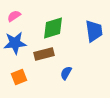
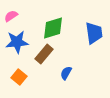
pink semicircle: moved 3 px left
blue trapezoid: moved 2 px down
blue star: moved 2 px right, 1 px up
brown rectangle: rotated 36 degrees counterclockwise
orange square: rotated 28 degrees counterclockwise
